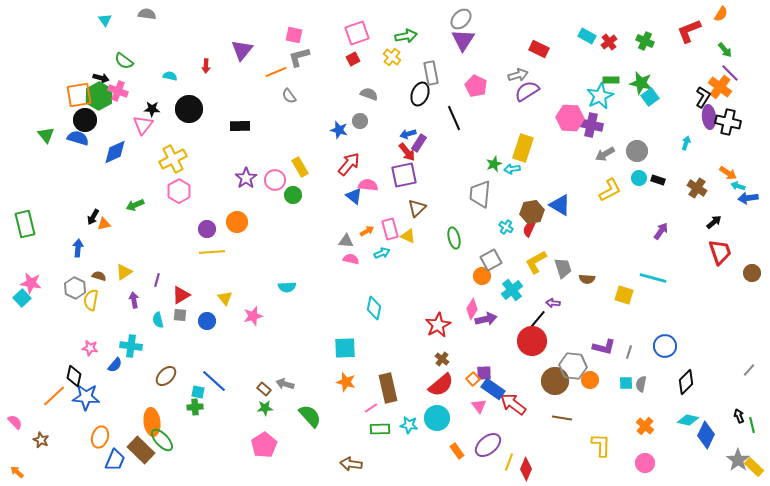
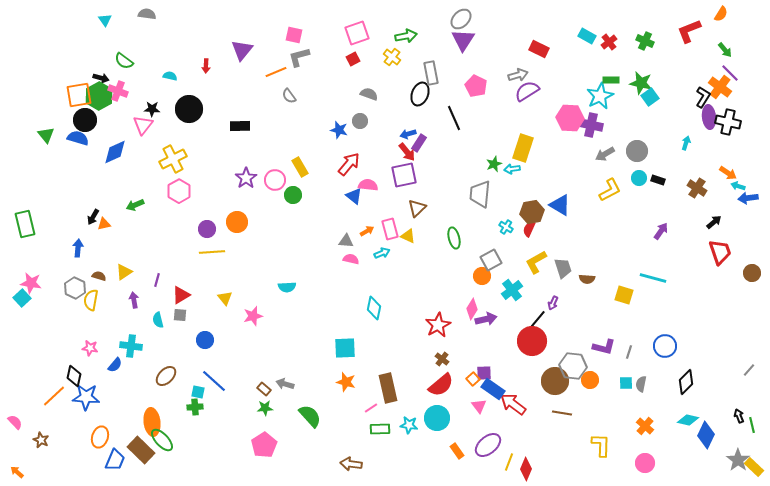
purple arrow at (553, 303): rotated 72 degrees counterclockwise
blue circle at (207, 321): moved 2 px left, 19 px down
brown line at (562, 418): moved 5 px up
